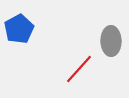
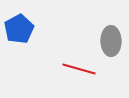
red line: rotated 64 degrees clockwise
